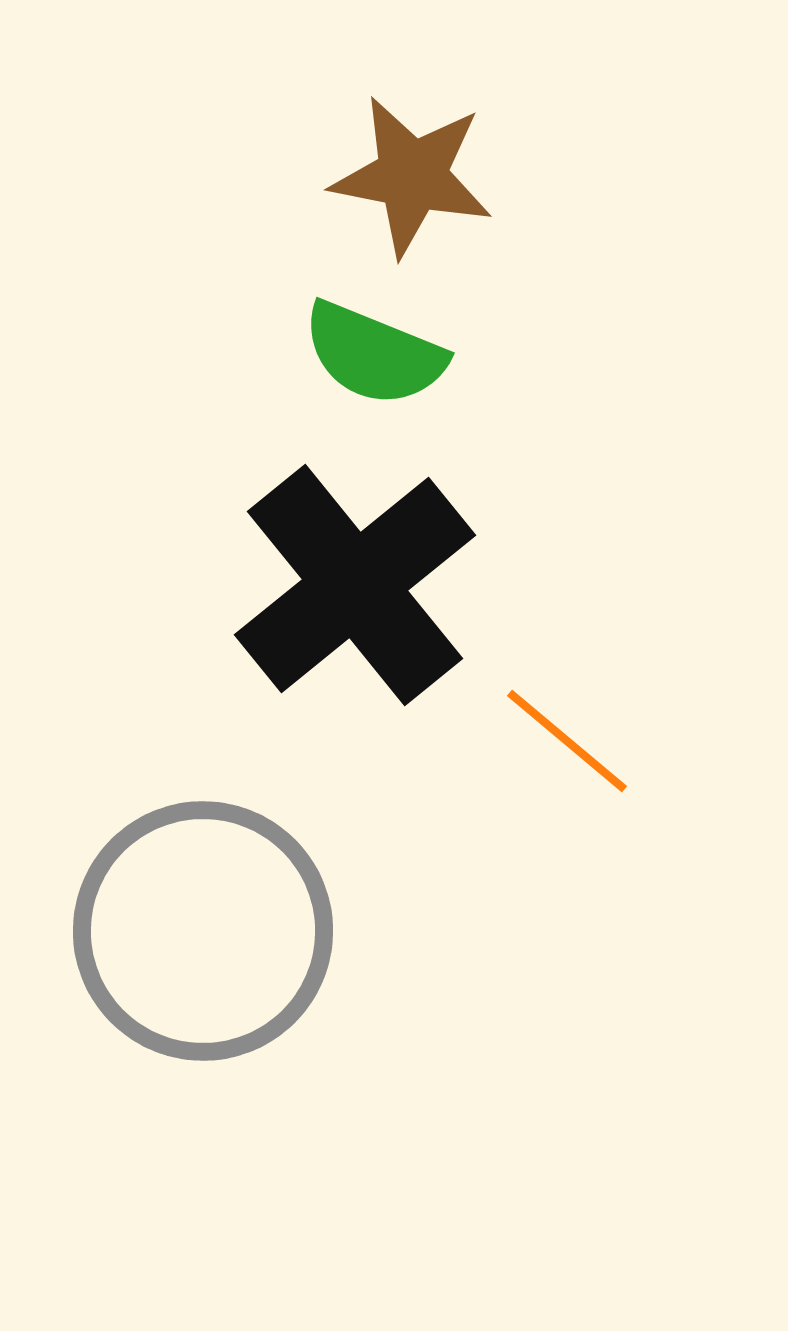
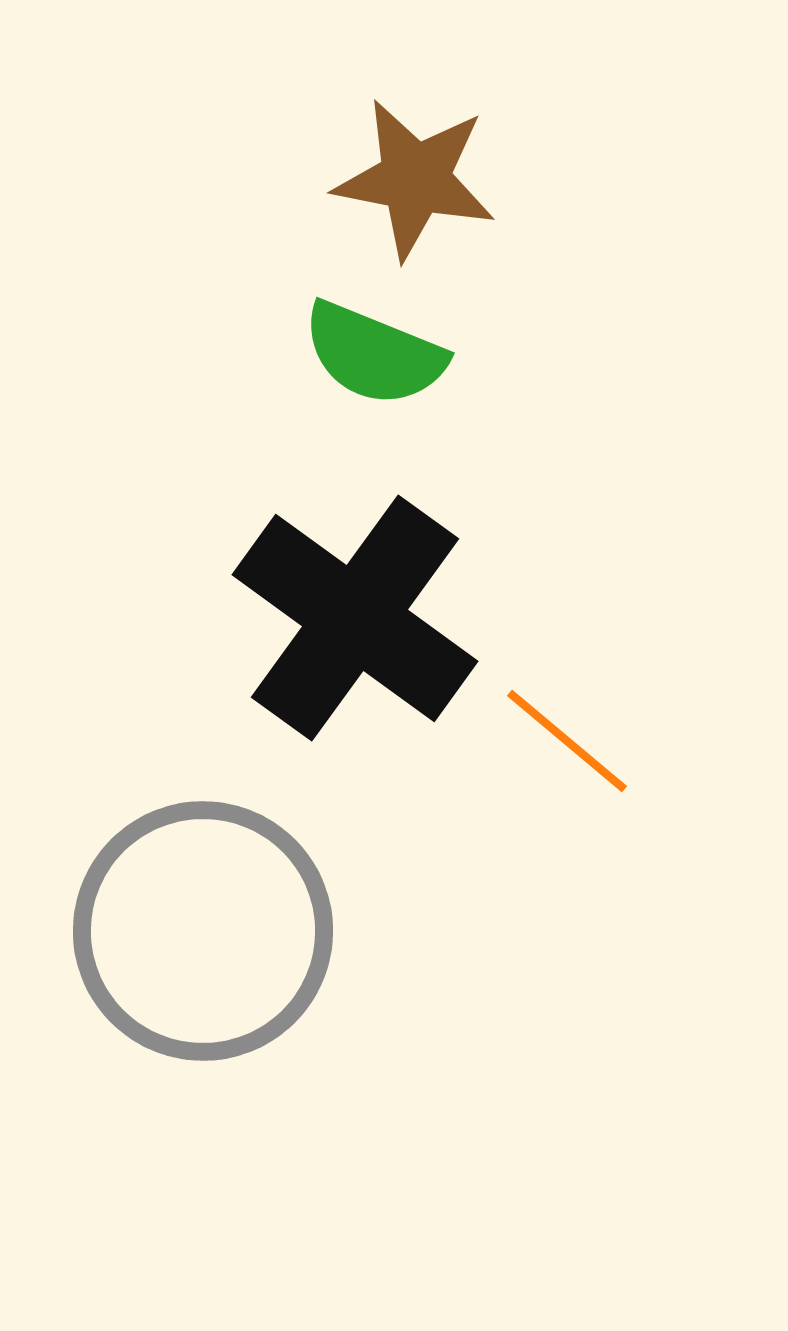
brown star: moved 3 px right, 3 px down
black cross: moved 33 px down; rotated 15 degrees counterclockwise
